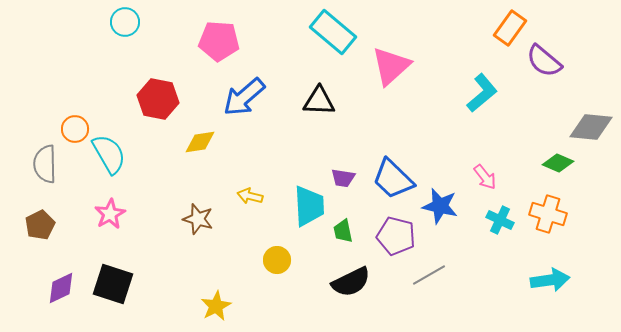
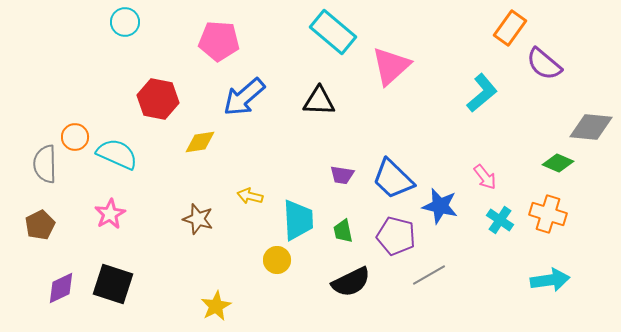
purple semicircle: moved 3 px down
orange circle: moved 8 px down
cyan semicircle: moved 8 px right; rotated 36 degrees counterclockwise
purple trapezoid: moved 1 px left, 3 px up
cyan trapezoid: moved 11 px left, 14 px down
cyan cross: rotated 8 degrees clockwise
